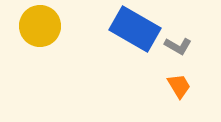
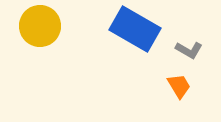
gray L-shape: moved 11 px right, 4 px down
